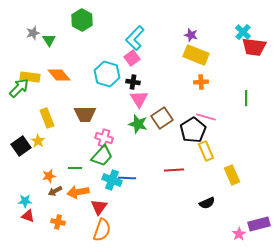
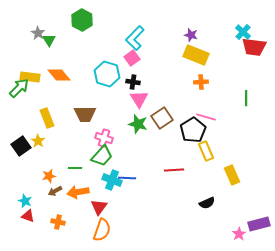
gray star at (33, 33): moved 5 px right; rotated 24 degrees counterclockwise
cyan star at (25, 201): rotated 24 degrees clockwise
